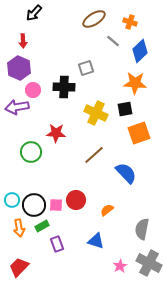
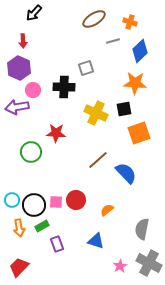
gray line: rotated 56 degrees counterclockwise
black square: moved 1 px left
brown line: moved 4 px right, 5 px down
pink square: moved 3 px up
